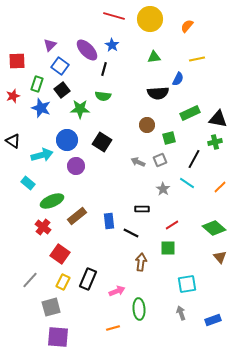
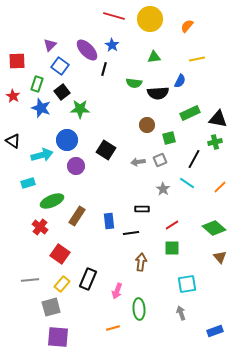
blue semicircle at (178, 79): moved 2 px right, 2 px down
black square at (62, 90): moved 2 px down
red star at (13, 96): rotated 24 degrees counterclockwise
green semicircle at (103, 96): moved 31 px right, 13 px up
black square at (102, 142): moved 4 px right, 8 px down
gray arrow at (138, 162): rotated 32 degrees counterclockwise
cyan rectangle at (28, 183): rotated 56 degrees counterclockwise
brown rectangle at (77, 216): rotated 18 degrees counterclockwise
red cross at (43, 227): moved 3 px left
black line at (131, 233): rotated 35 degrees counterclockwise
green square at (168, 248): moved 4 px right
gray line at (30, 280): rotated 42 degrees clockwise
yellow rectangle at (63, 282): moved 1 px left, 2 px down; rotated 14 degrees clockwise
pink arrow at (117, 291): rotated 133 degrees clockwise
blue rectangle at (213, 320): moved 2 px right, 11 px down
